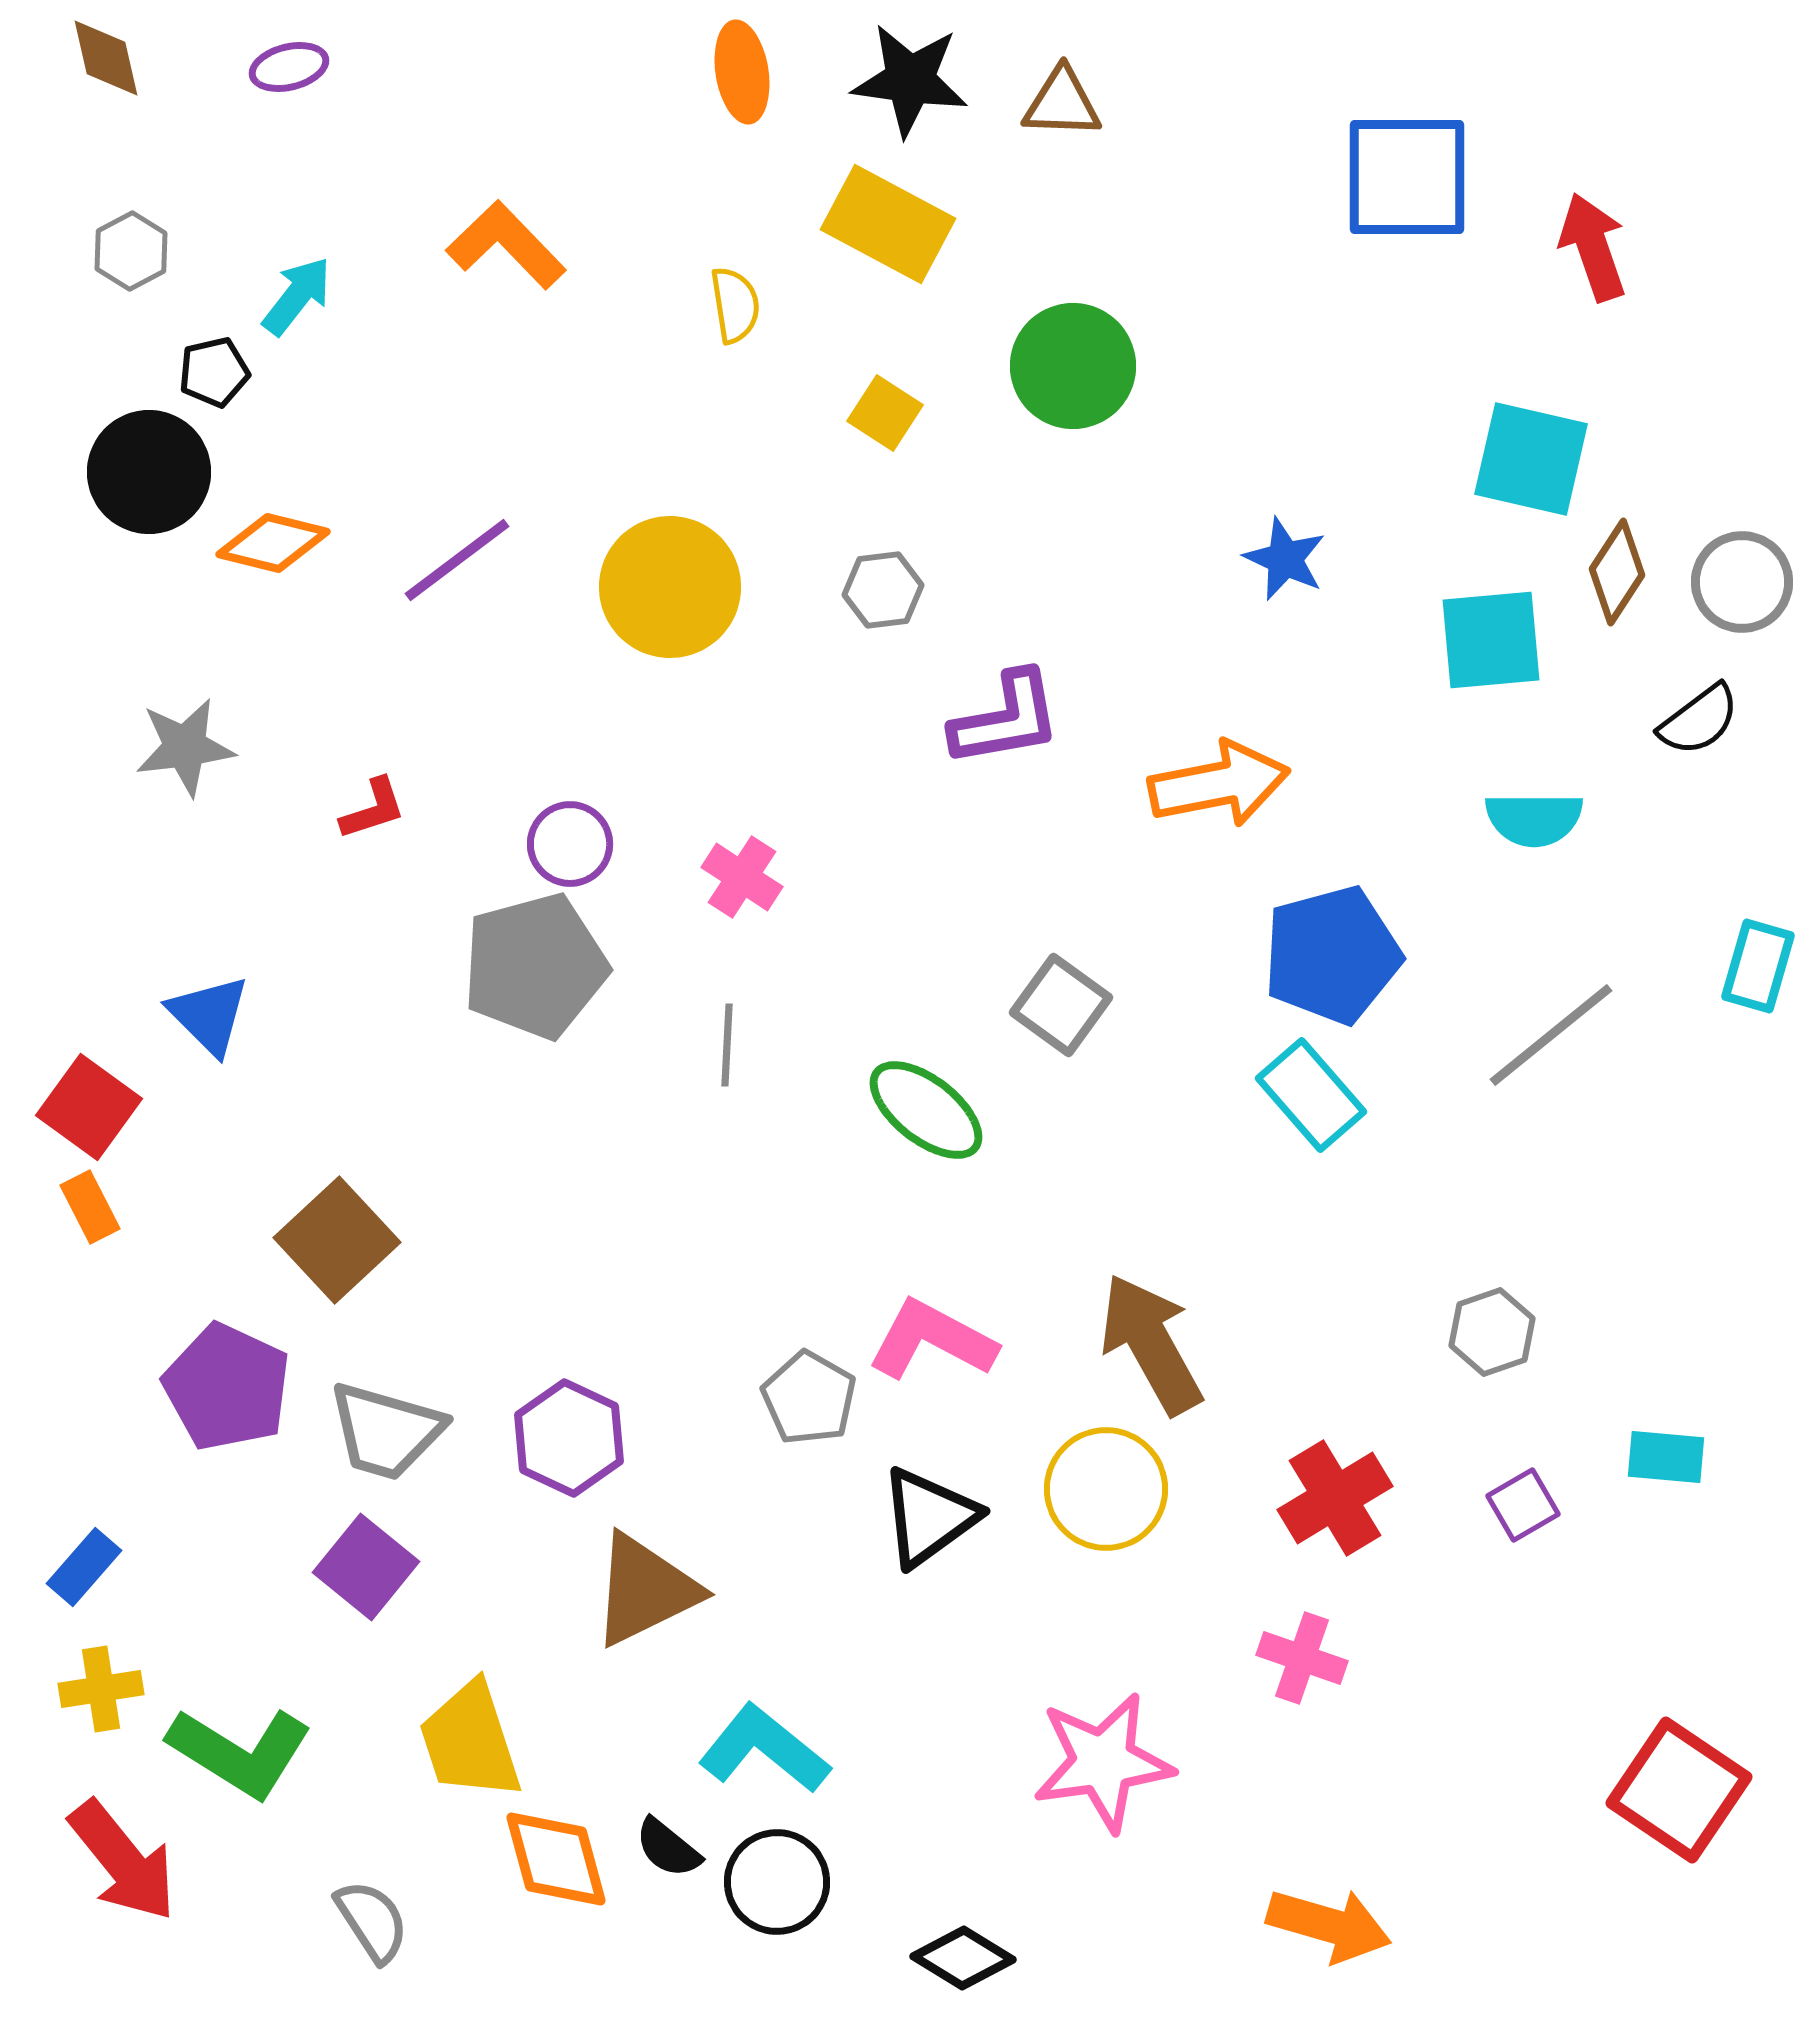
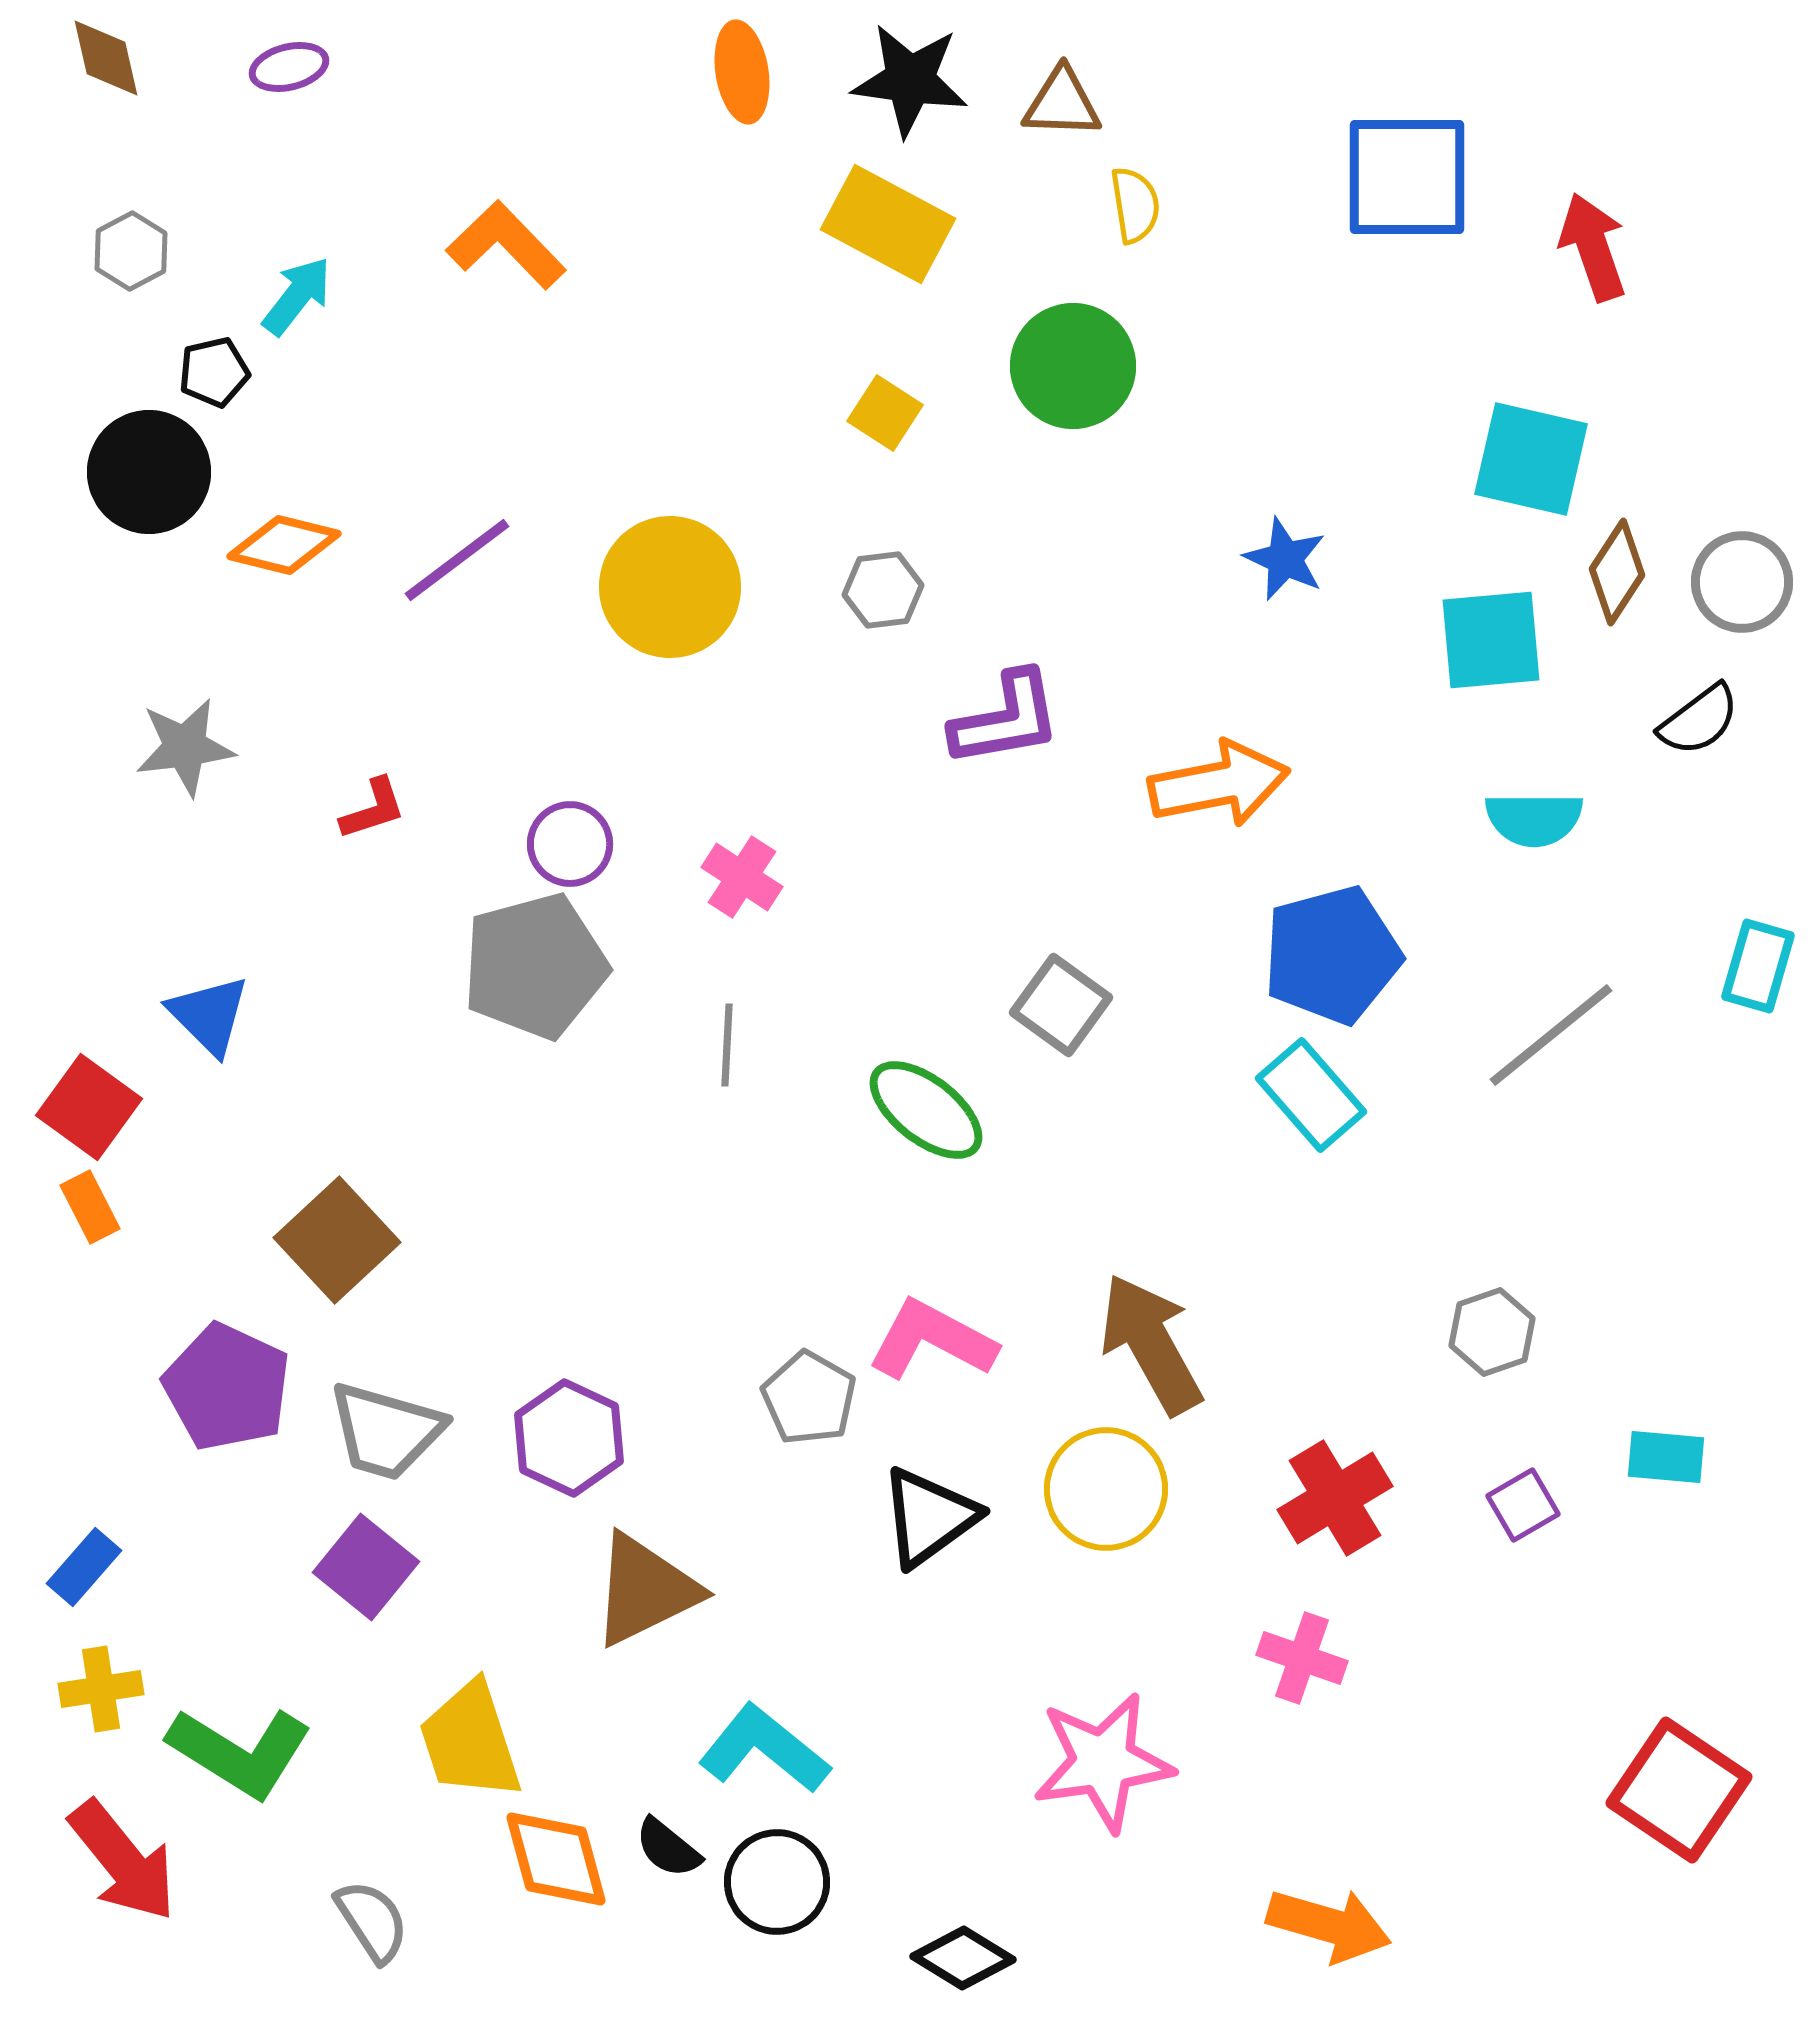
yellow semicircle at (735, 305): moved 400 px right, 100 px up
orange diamond at (273, 543): moved 11 px right, 2 px down
